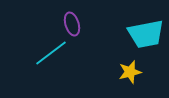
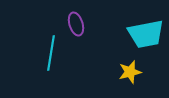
purple ellipse: moved 4 px right
cyan line: rotated 44 degrees counterclockwise
